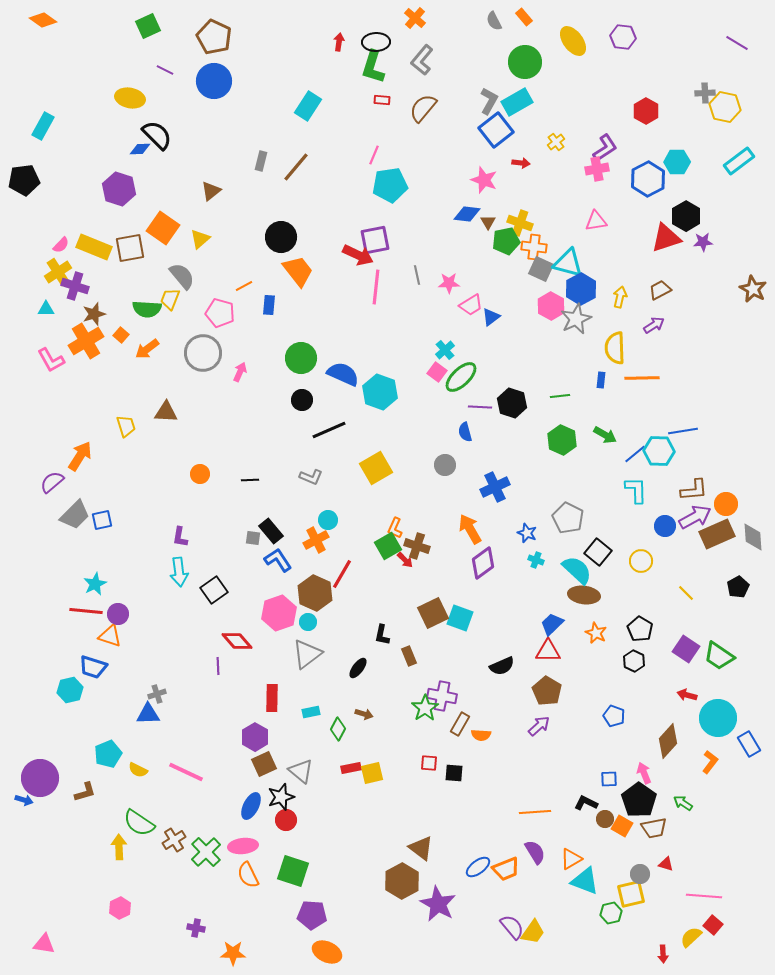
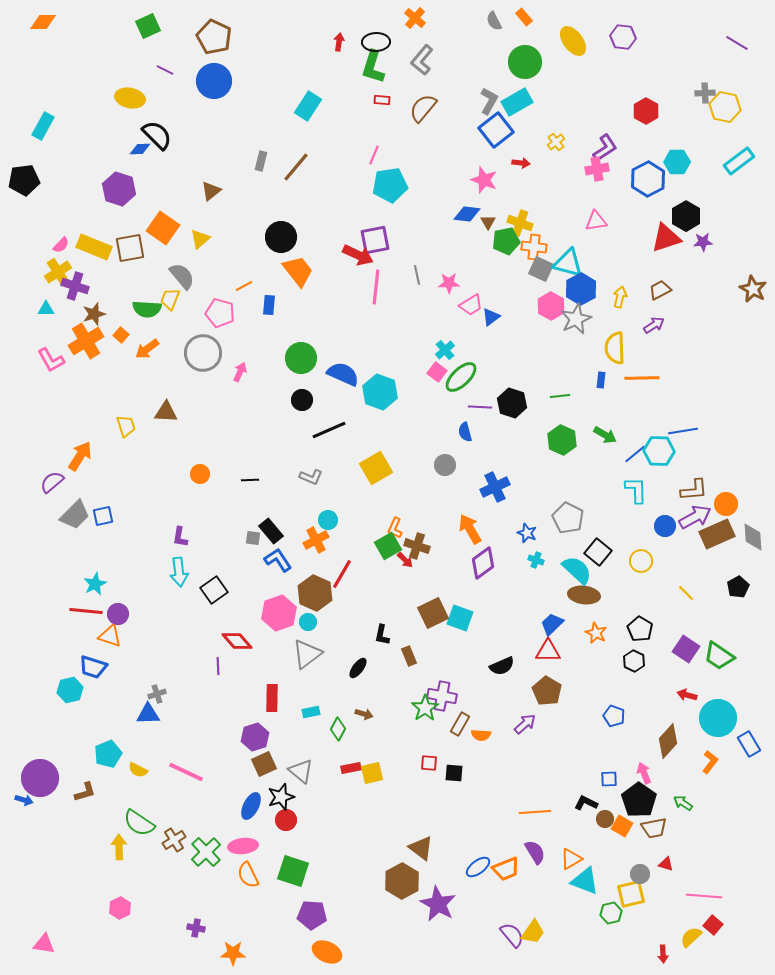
orange diamond at (43, 20): moved 2 px down; rotated 36 degrees counterclockwise
blue square at (102, 520): moved 1 px right, 4 px up
purple arrow at (539, 726): moved 14 px left, 2 px up
purple hexagon at (255, 737): rotated 12 degrees clockwise
purple semicircle at (512, 927): moved 8 px down
